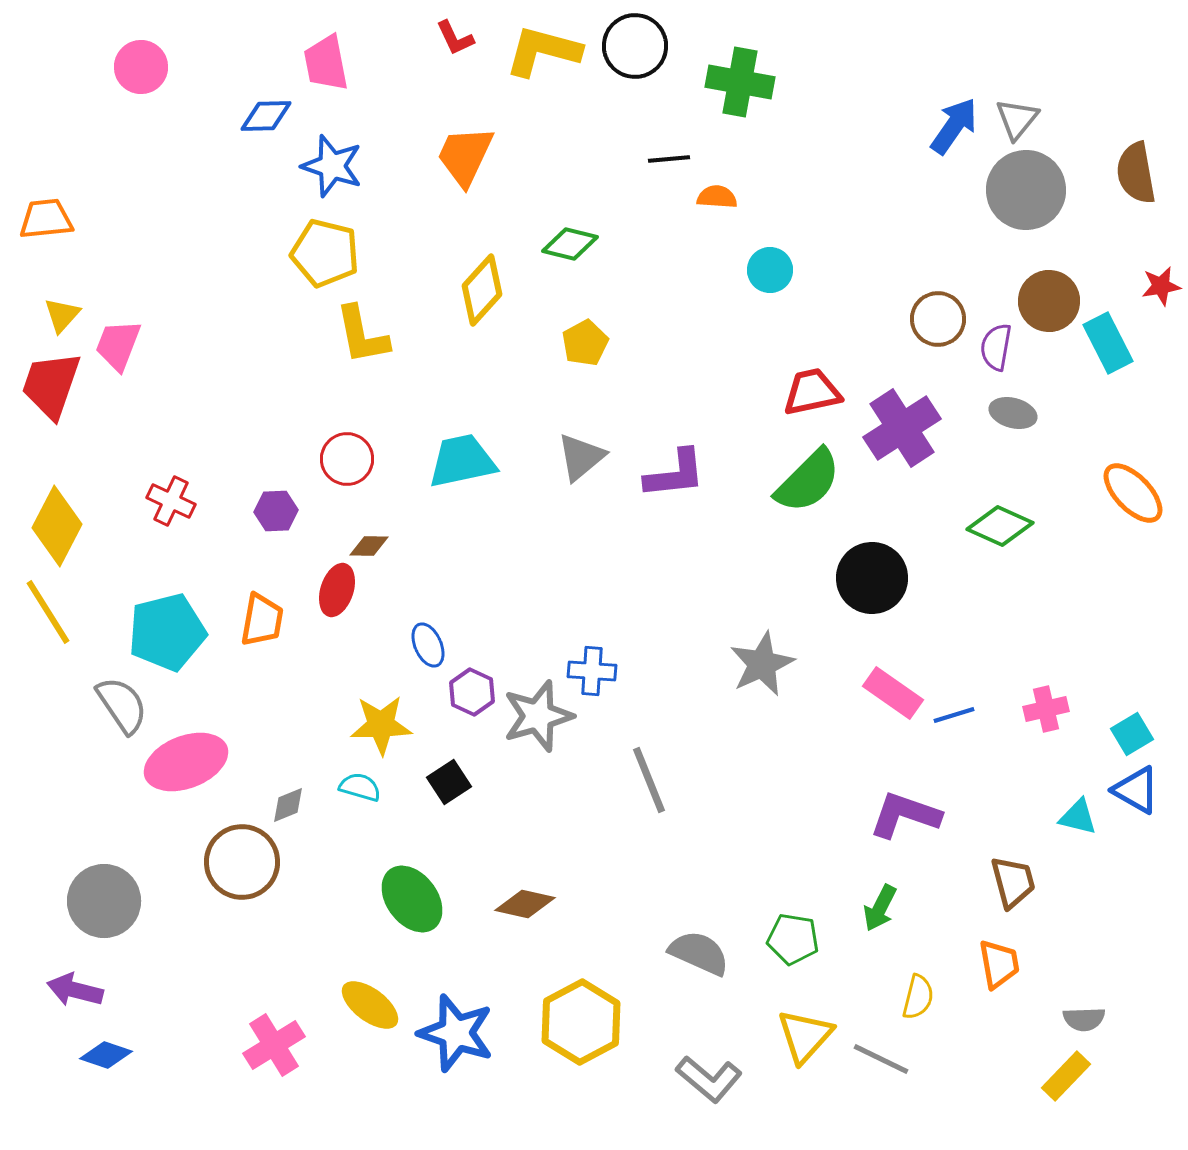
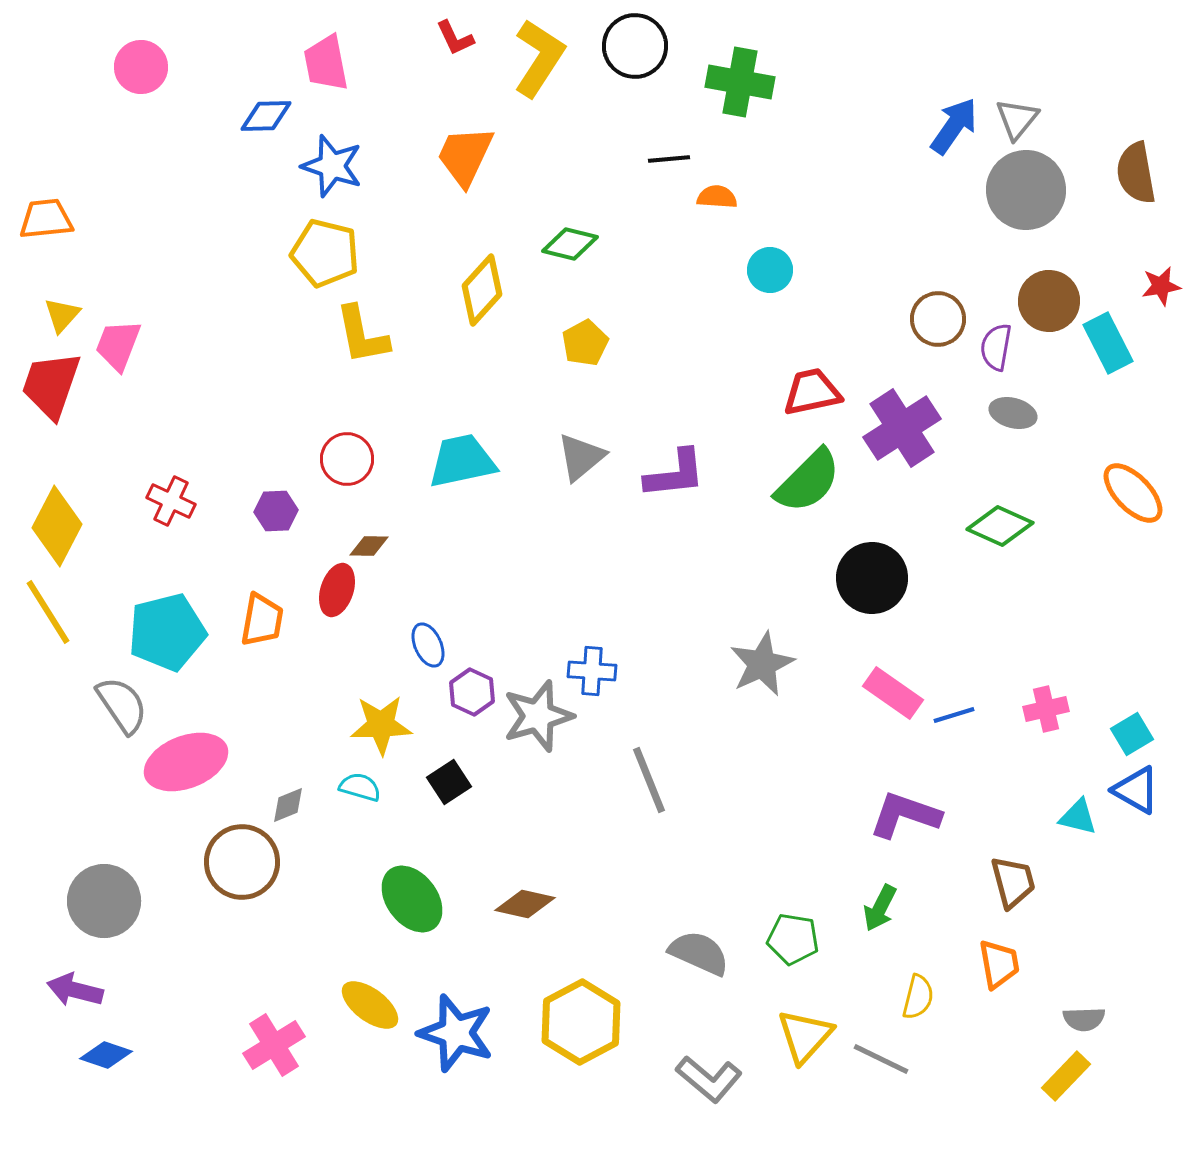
yellow L-shape at (543, 51): moved 4 px left, 7 px down; rotated 108 degrees clockwise
